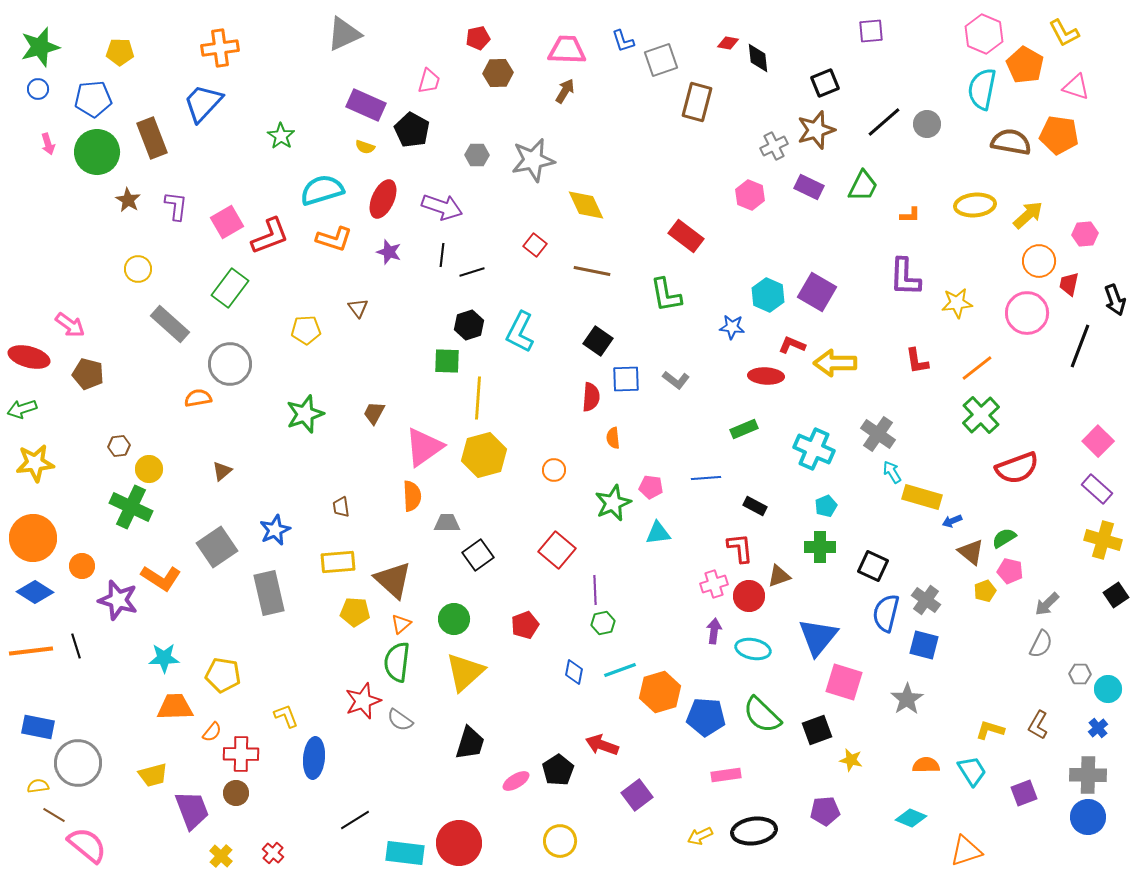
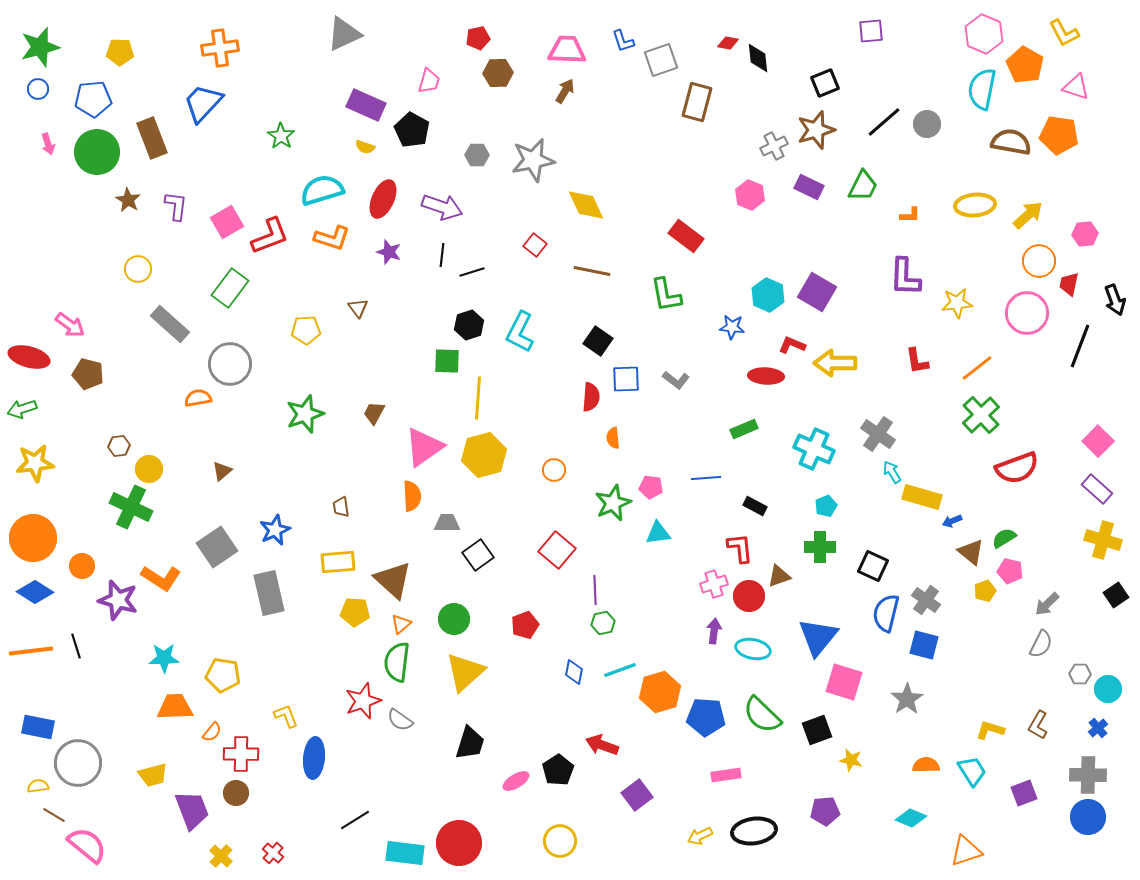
orange L-shape at (334, 239): moved 2 px left, 1 px up
